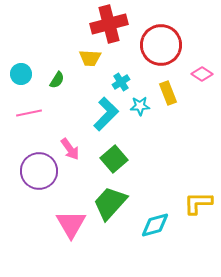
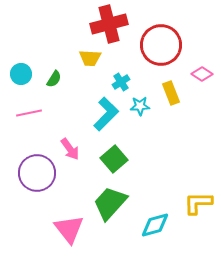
green semicircle: moved 3 px left, 1 px up
yellow rectangle: moved 3 px right
purple circle: moved 2 px left, 2 px down
pink triangle: moved 2 px left, 5 px down; rotated 8 degrees counterclockwise
